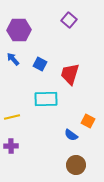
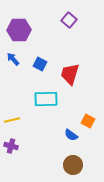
yellow line: moved 3 px down
purple cross: rotated 16 degrees clockwise
brown circle: moved 3 px left
